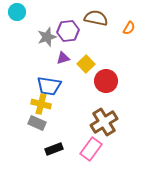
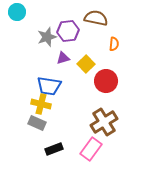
orange semicircle: moved 15 px left, 16 px down; rotated 24 degrees counterclockwise
